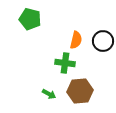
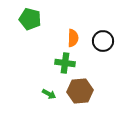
orange semicircle: moved 3 px left, 2 px up; rotated 12 degrees counterclockwise
